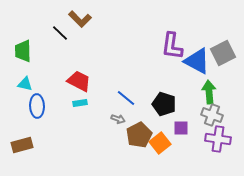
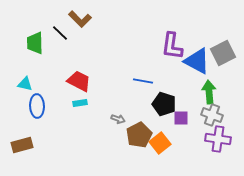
green trapezoid: moved 12 px right, 8 px up
blue line: moved 17 px right, 17 px up; rotated 30 degrees counterclockwise
purple square: moved 10 px up
